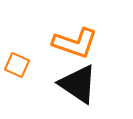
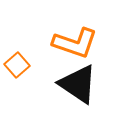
orange square: rotated 25 degrees clockwise
